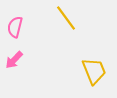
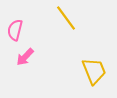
pink semicircle: moved 3 px down
pink arrow: moved 11 px right, 3 px up
